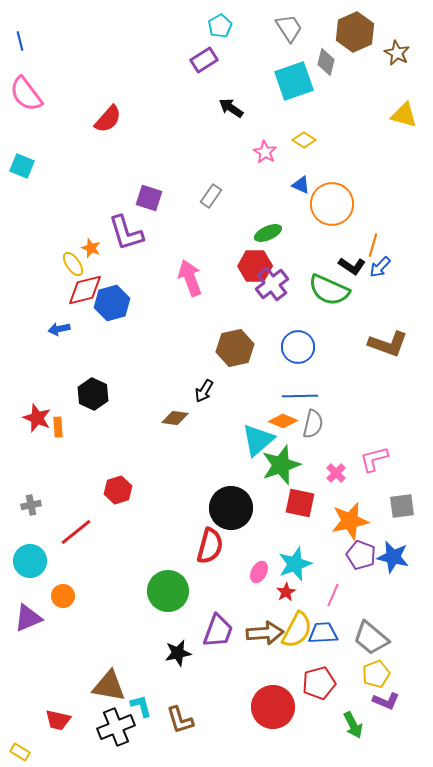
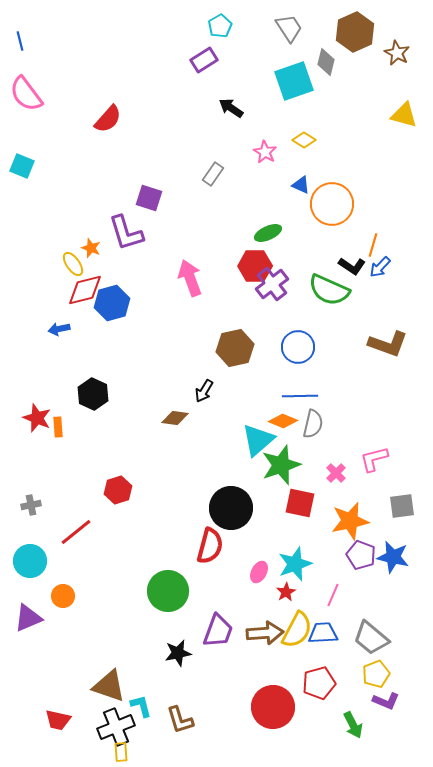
gray rectangle at (211, 196): moved 2 px right, 22 px up
brown triangle at (109, 686): rotated 9 degrees clockwise
yellow rectangle at (20, 752): moved 101 px right; rotated 54 degrees clockwise
